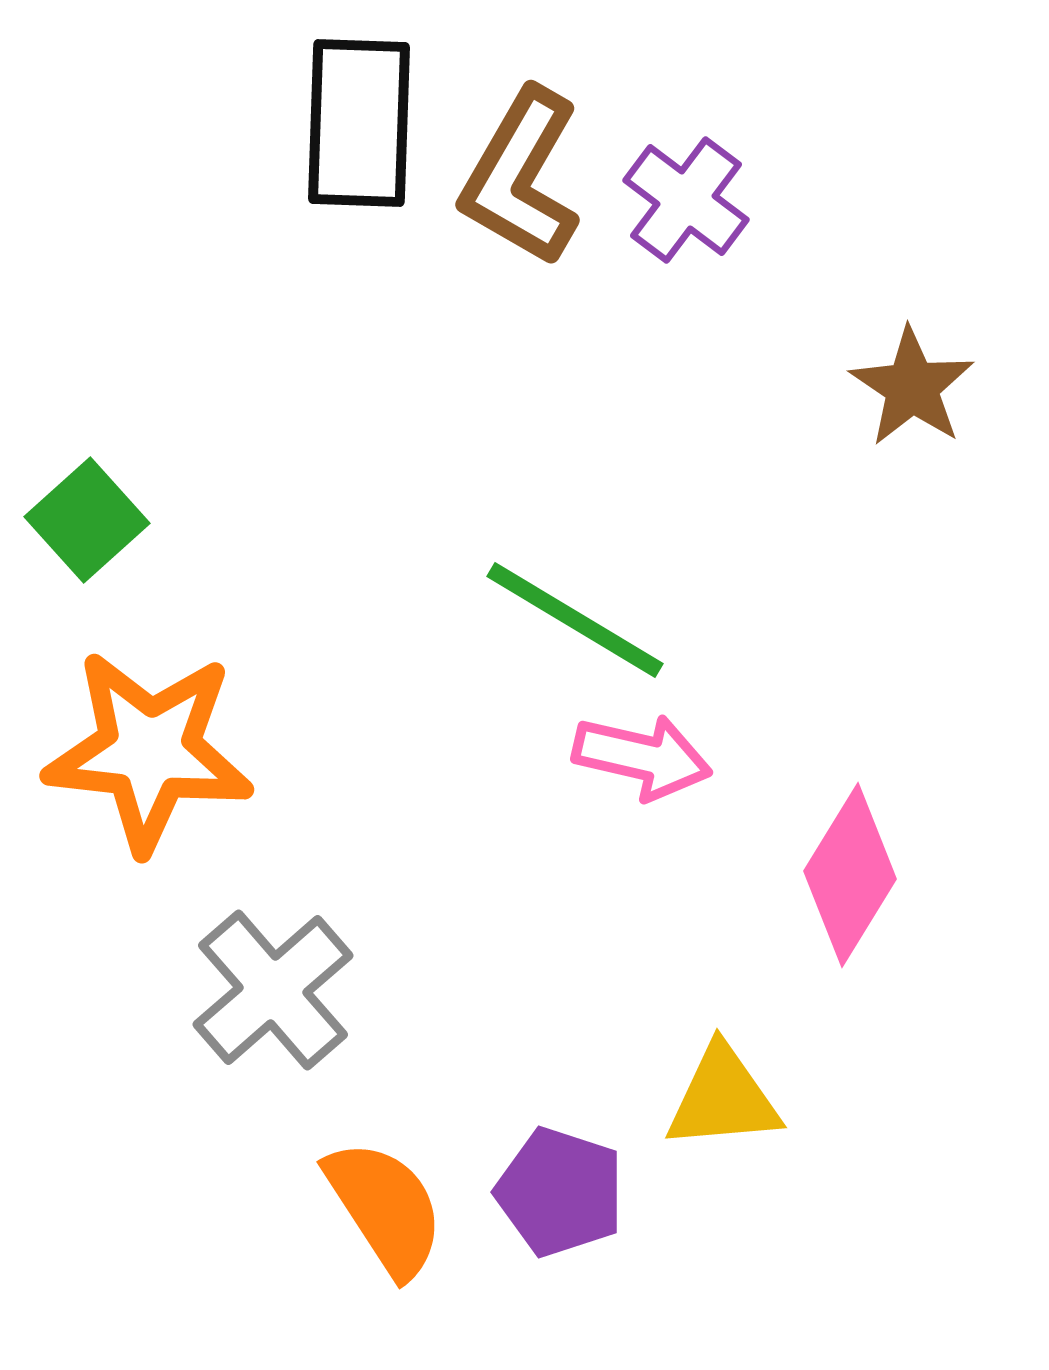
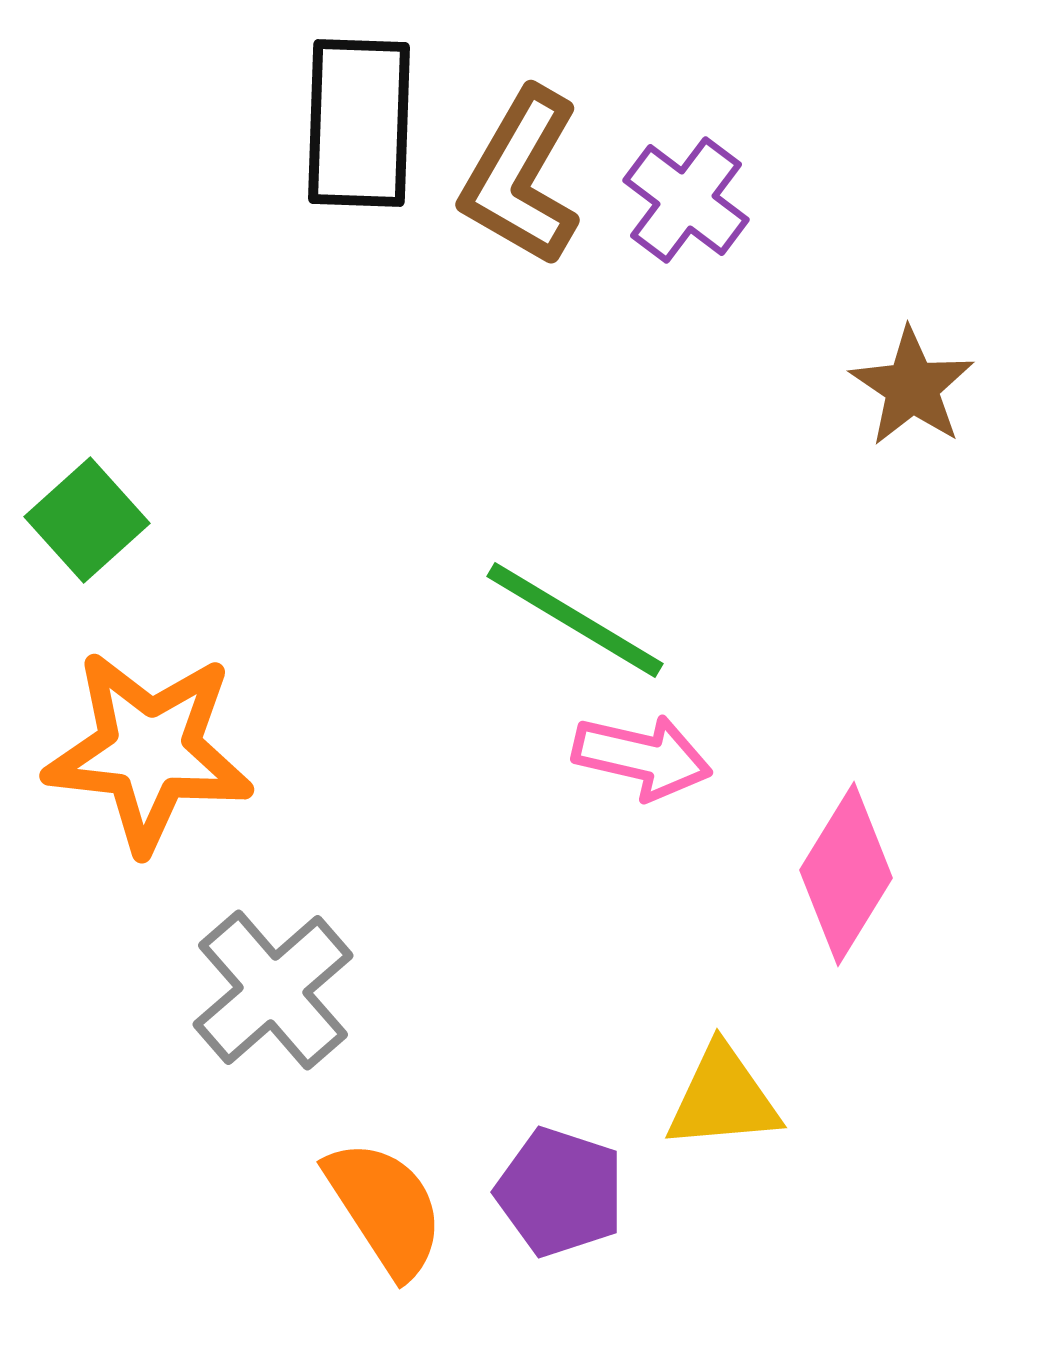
pink diamond: moved 4 px left, 1 px up
